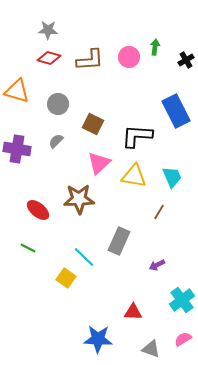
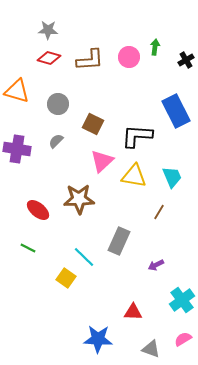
pink triangle: moved 3 px right, 2 px up
purple arrow: moved 1 px left
